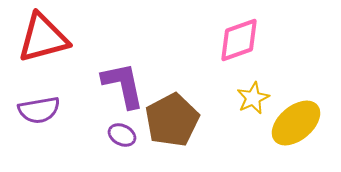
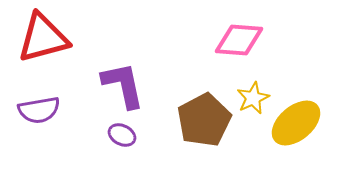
pink diamond: rotated 24 degrees clockwise
brown pentagon: moved 32 px right
